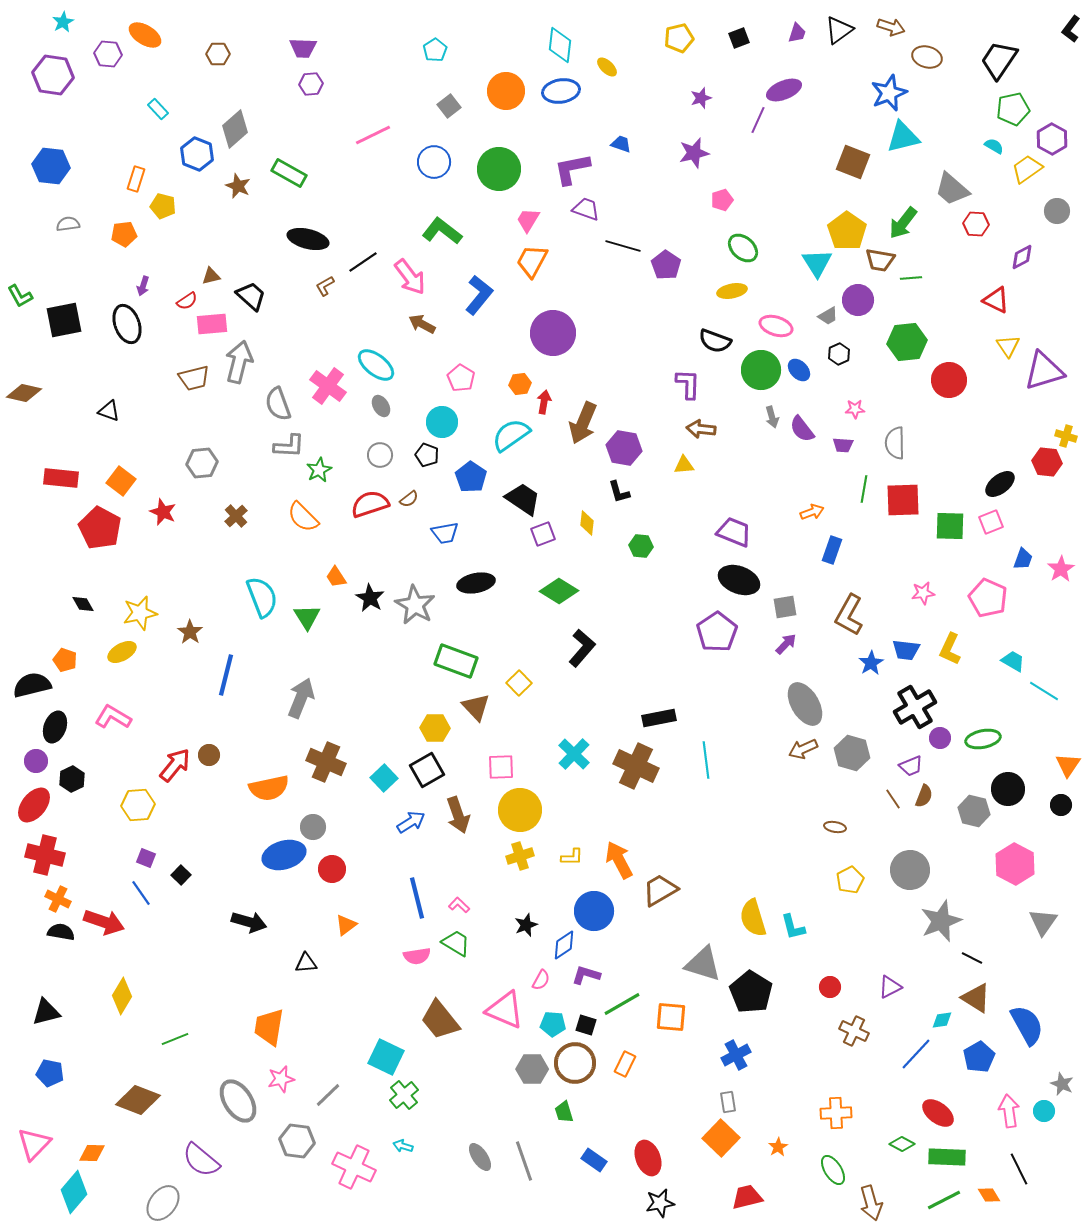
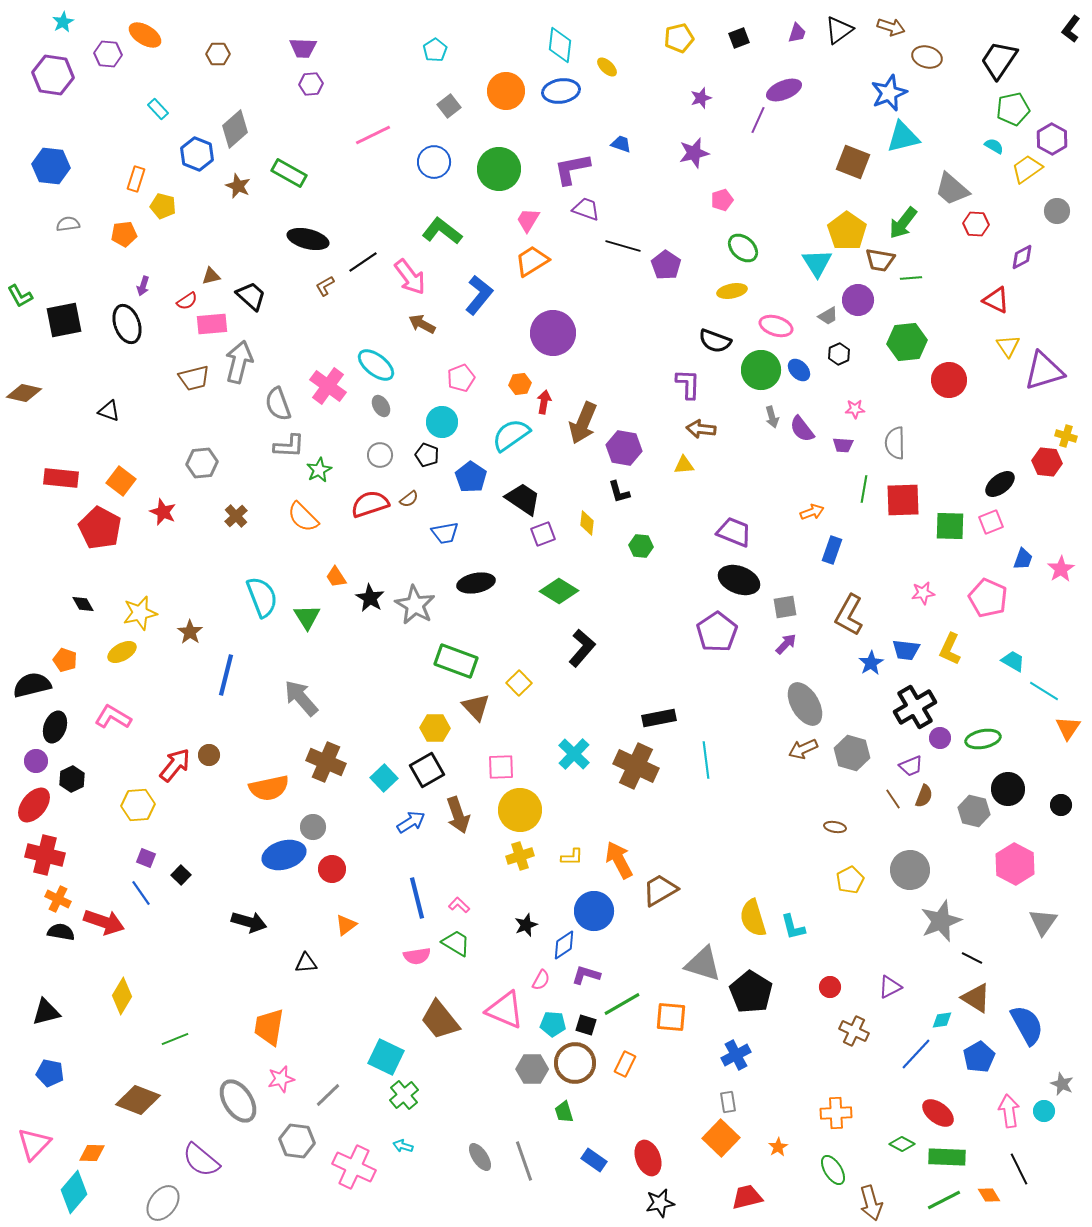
orange trapezoid at (532, 261): rotated 30 degrees clockwise
pink pentagon at (461, 378): rotated 20 degrees clockwise
gray arrow at (301, 698): rotated 63 degrees counterclockwise
orange triangle at (1068, 765): moved 37 px up
